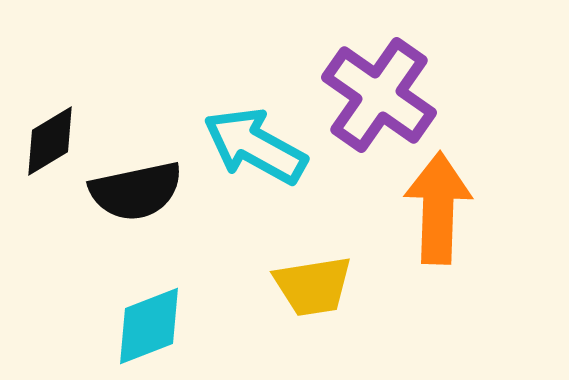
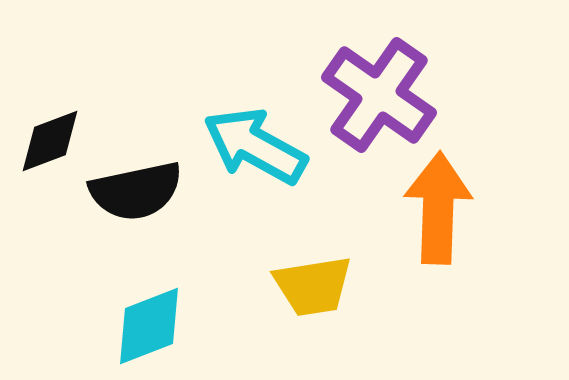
black diamond: rotated 10 degrees clockwise
